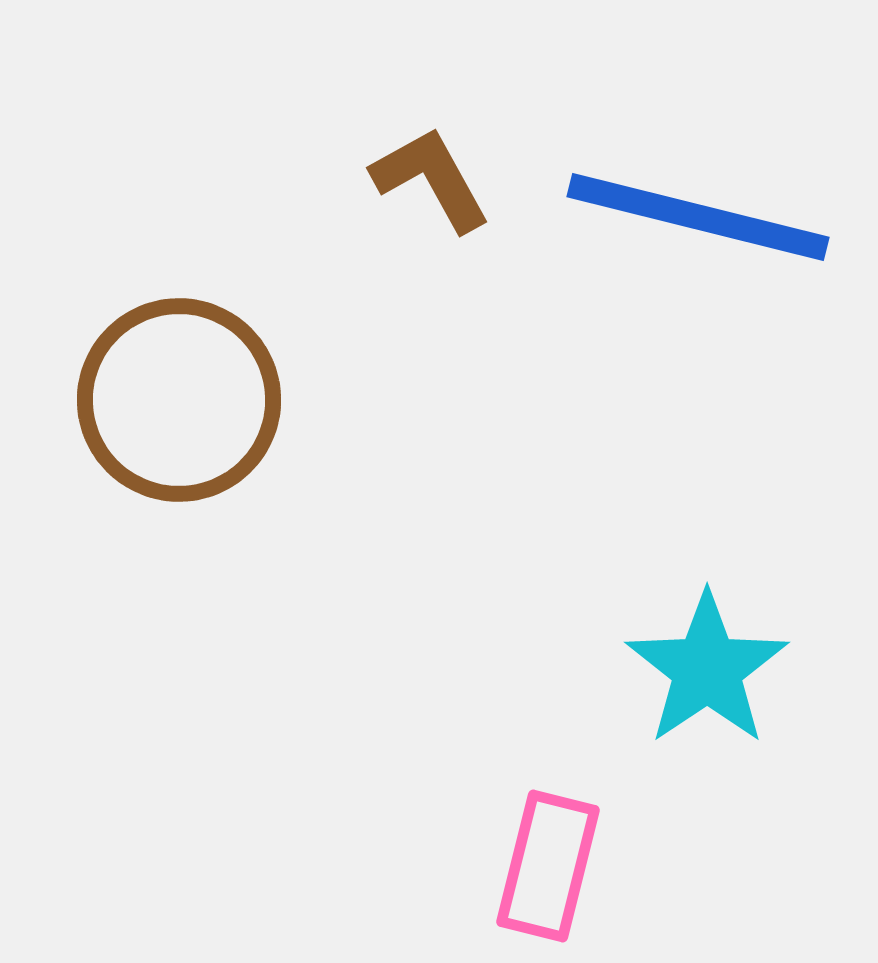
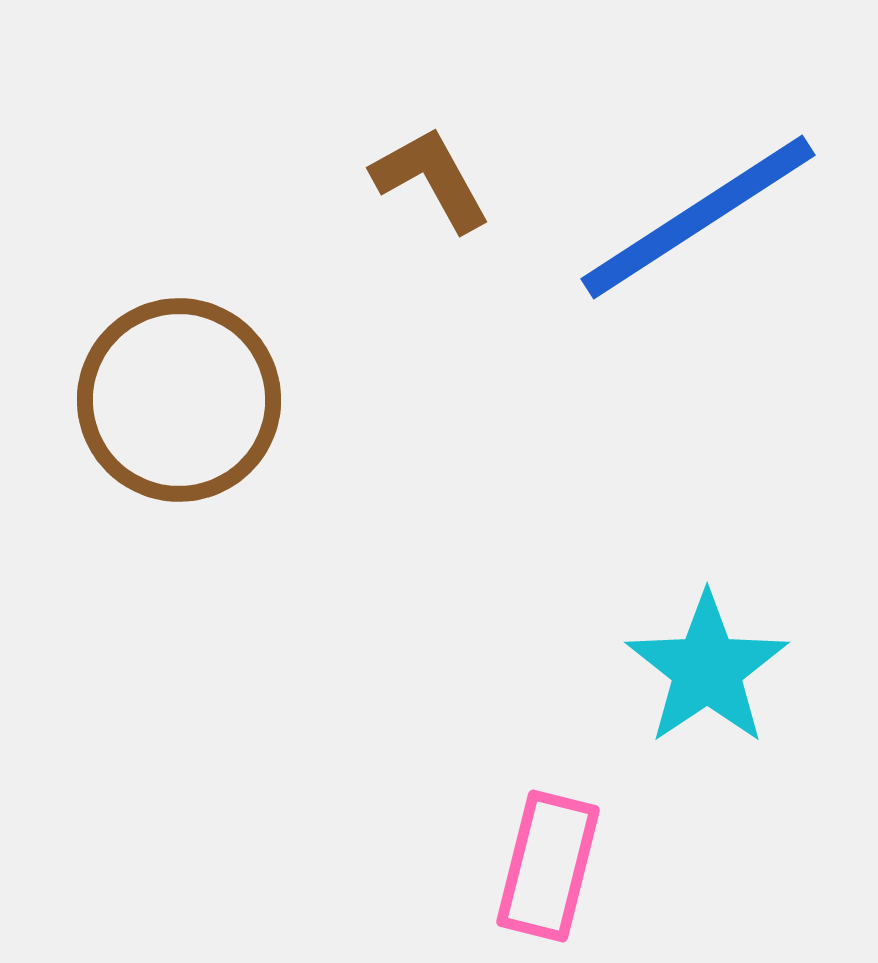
blue line: rotated 47 degrees counterclockwise
